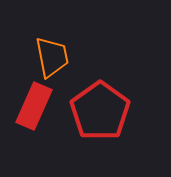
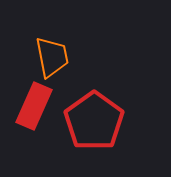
red pentagon: moved 6 px left, 10 px down
